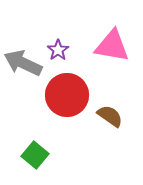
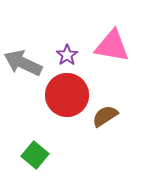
purple star: moved 9 px right, 5 px down
brown semicircle: moved 5 px left; rotated 68 degrees counterclockwise
